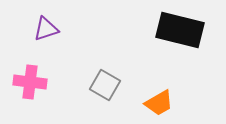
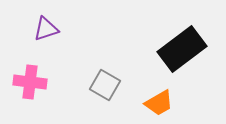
black rectangle: moved 2 px right, 19 px down; rotated 51 degrees counterclockwise
